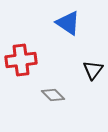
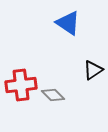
red cross: moved 25 px down
black triangle: rotated 20 degrees clockwise
